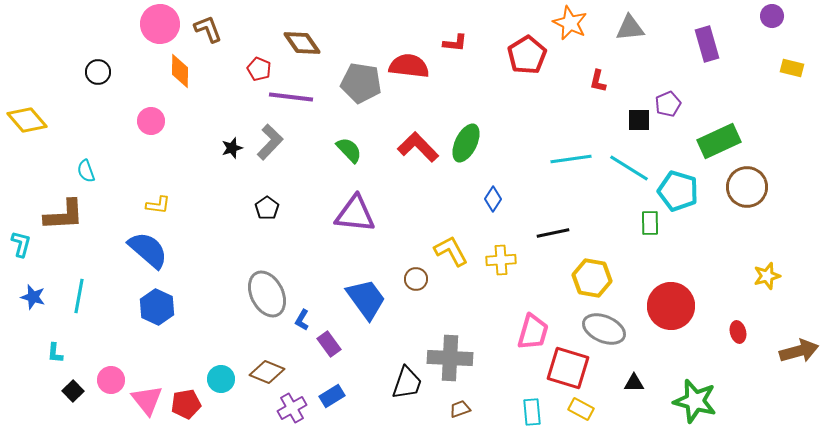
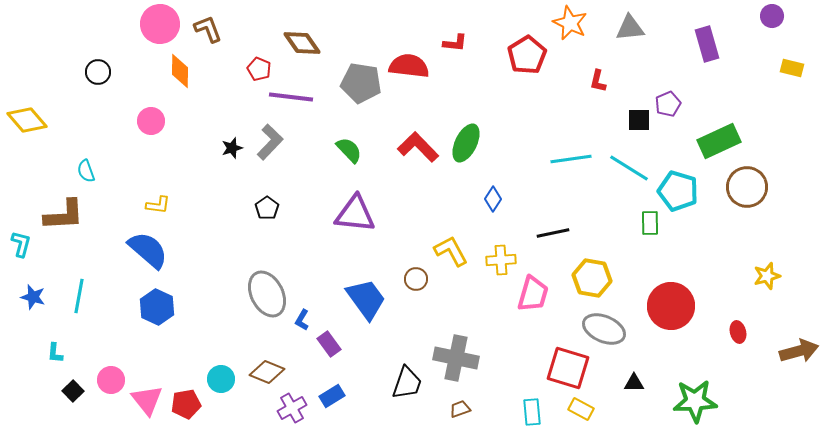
pink trapezoid at (533, 332): moved 38 px up
gray cross at (450, 358): moved 6 px right; rotated 9 degrees clockwise
green star at (695, 401): rotated 18 degrees counterclockwise
